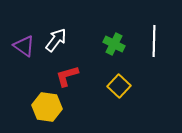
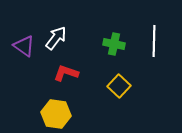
white arrow: moved 2 px up
green cross: rotated 15 degrees counterclockwise
red L-shape: moved 1 px left, 3 px up; rotated 35 degrees clockwise
yellow hexagon: moved 9 px right, 7 px down
